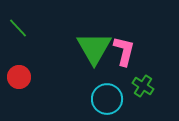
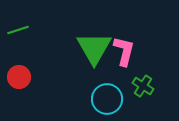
green line: moved 2 px down; rotated 65 degrees counterclockwise
